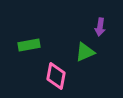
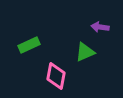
purple arrow: rotated 90 degrees clockwise
green rectangle: rotated 15 degrees counterclockwise
